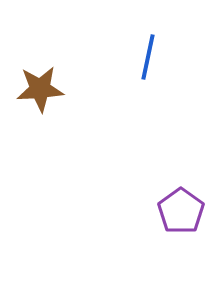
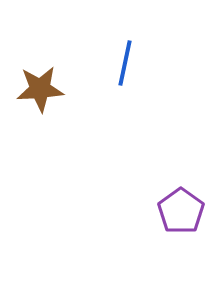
blue line: moved 23 px left, 6 px down
